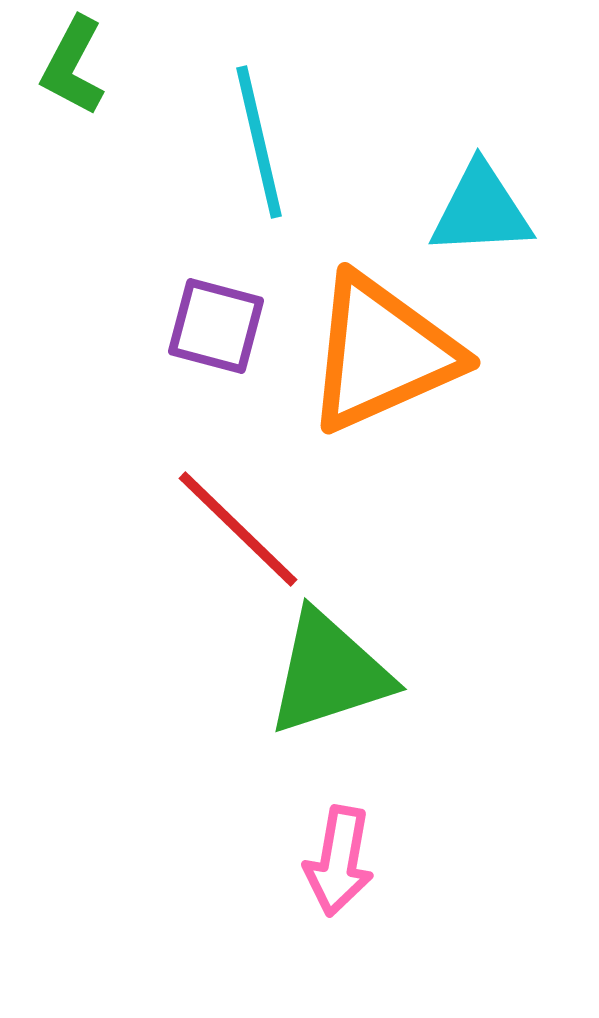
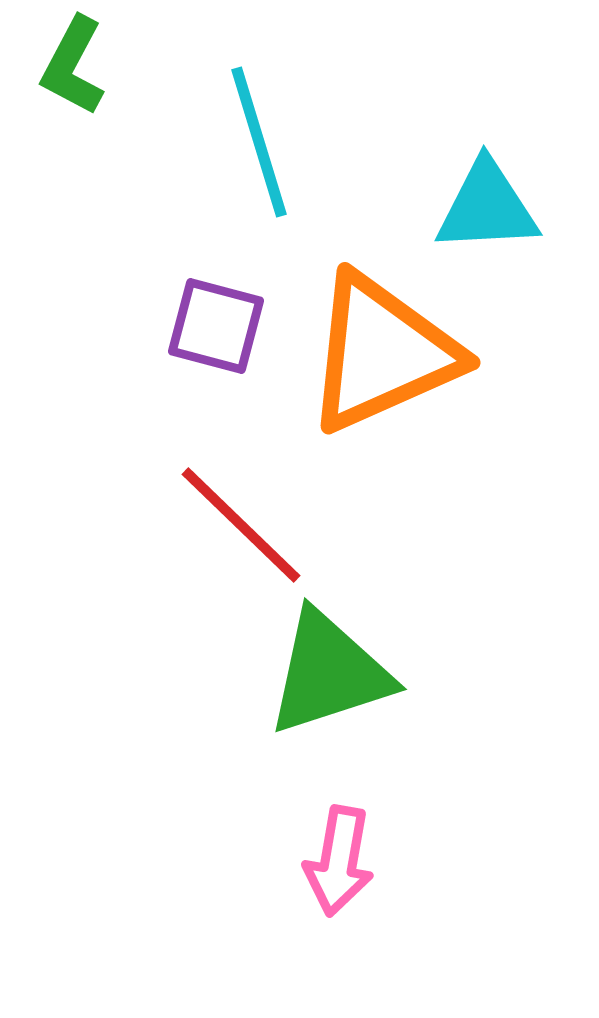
cyan line: rotated 4 degrees counterclockwise
cyan triangle: moved 6 px right, 3 px up
red line: moved 3 px right, 4 px up
